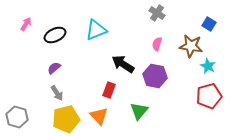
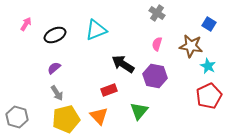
red rectangle: rotated 49 degrees clockwise
red pentagon: rotated 10 degrees counterclockwise
